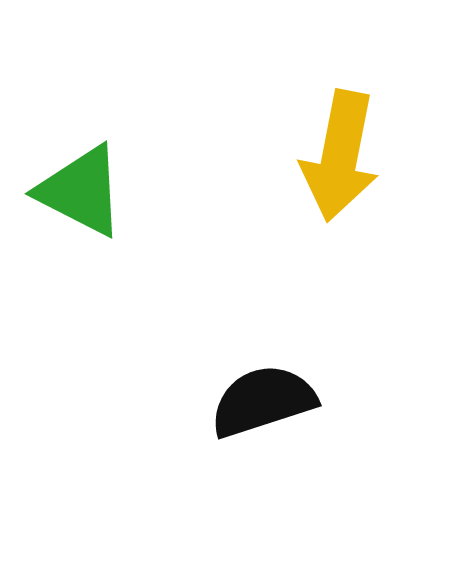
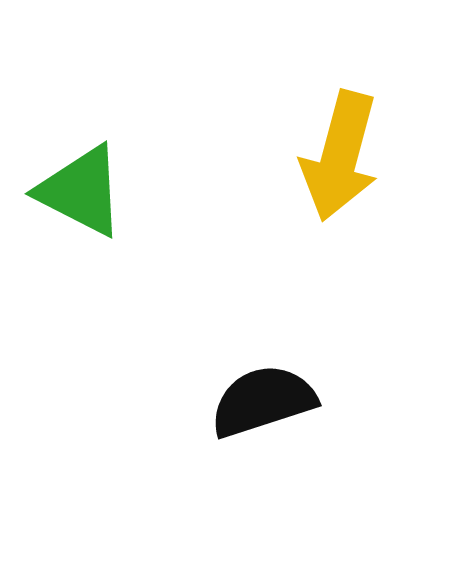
yellow arrow: rotated 4 degrees clockwise
